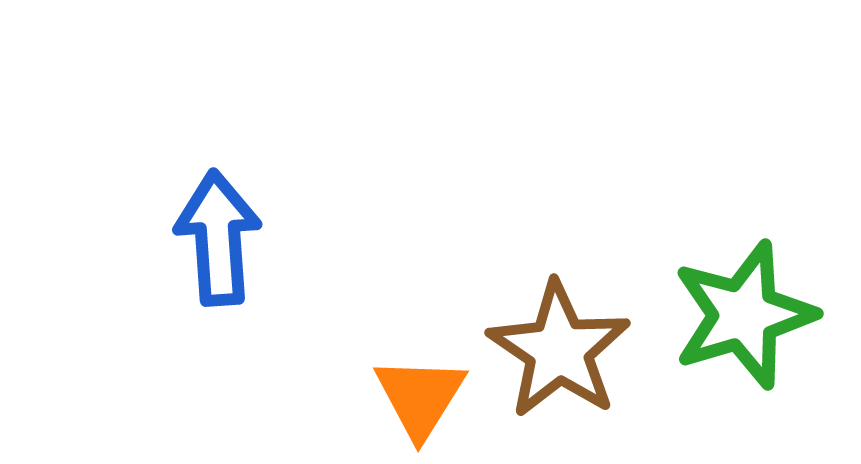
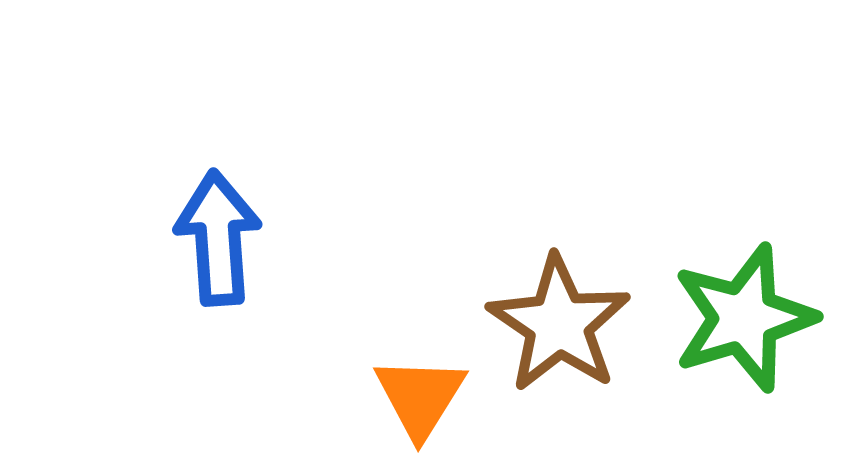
green star: moved 3 px down
brown star: moved 26 px up
